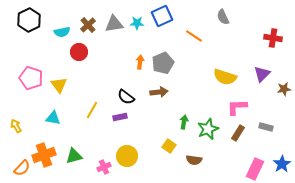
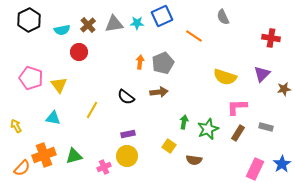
cyan semicircle: moved 2 px up
red cross: moved 2 px left
purple rectangle: moved 8 px right, 17 px down
